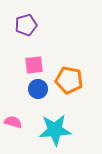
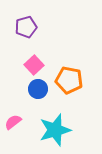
purple pentagon: moved 2 px down
pink square: rotated 36 degrees counterclockwise
pink semicircle: rotated 54 degrees counterclockwise
cyan star: rotated 12 degrees counterclockwise
